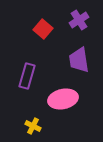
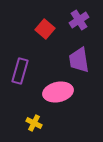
red square: moved 2 px right
purple rectangle: moved 7 px left, 5 px up
pink ellipse: moved 5 px left, 7 px up
yellow cross: moved 1 px right, 3 px up
